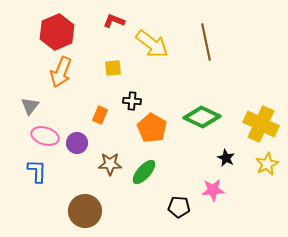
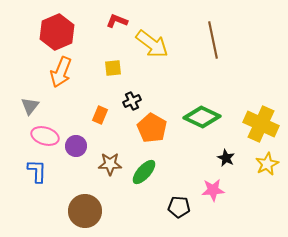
red L-shape: moved 3 px right
brown line: moved 7 px right, 2 px up
black cross: rotated 30 degrees counterclockwise
purple circle: moved 1 px left, 3 px down
